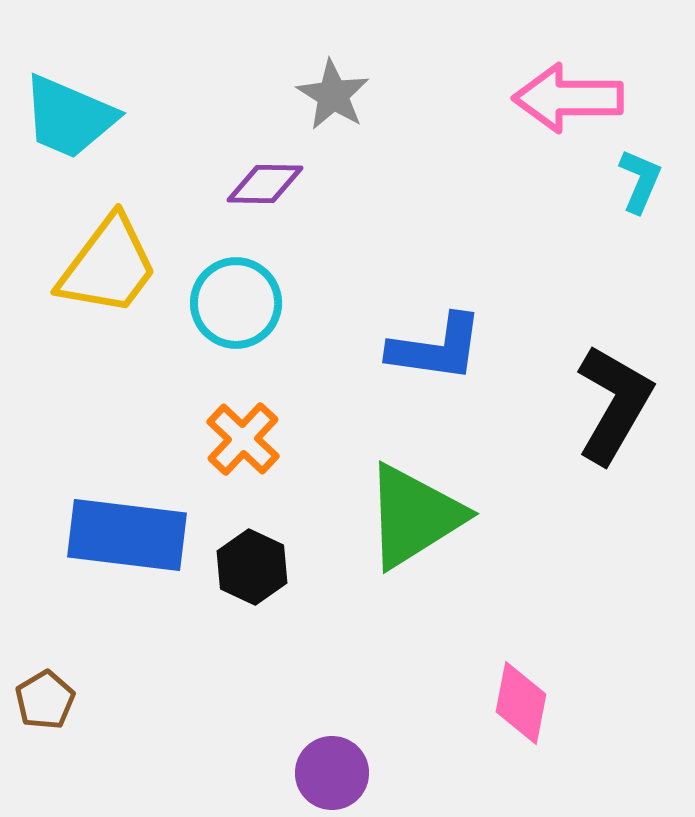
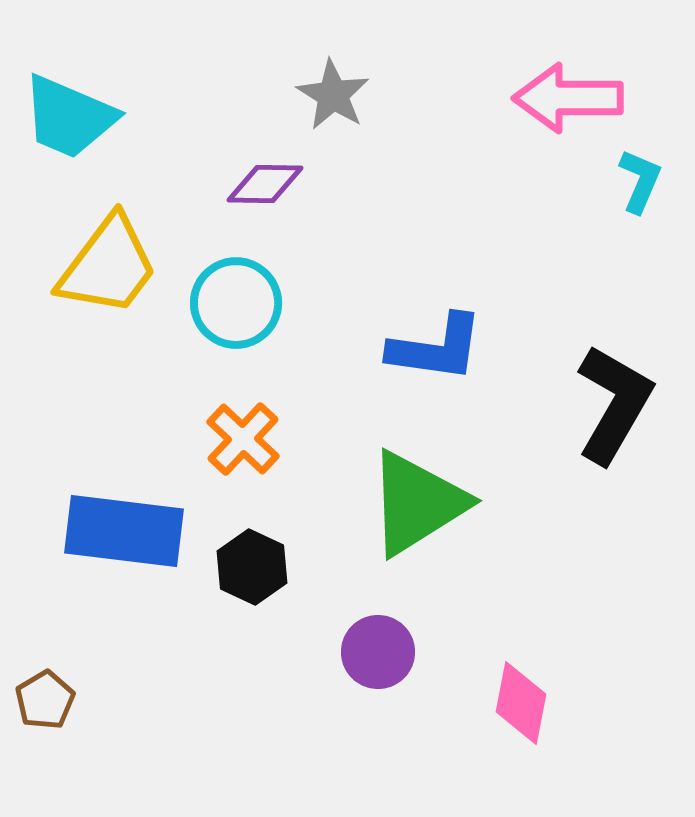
green triangle: moved 3 px right, 13 px up
blue rectangle: moved 3 px left, 4 px up
purple circle: moved 46 px right, 121 px up
